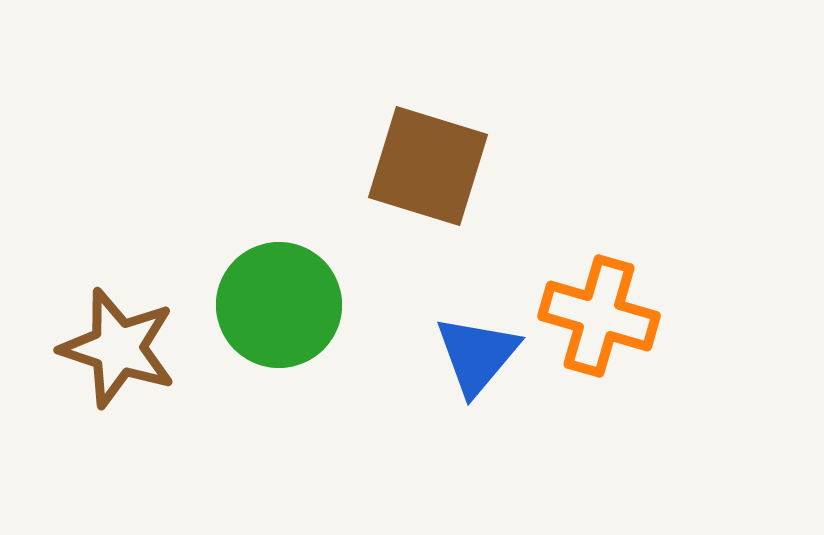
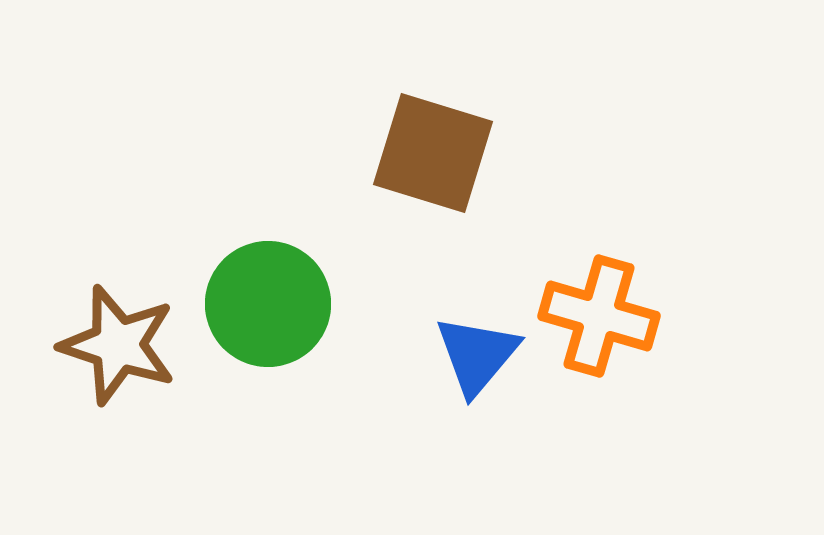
brown square: moved 5 px right, 13 px up
green circle: moved 11 px left, 1 px up
brown star: moved 3 px up
